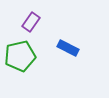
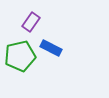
blue rectangle: moved 17 px left
